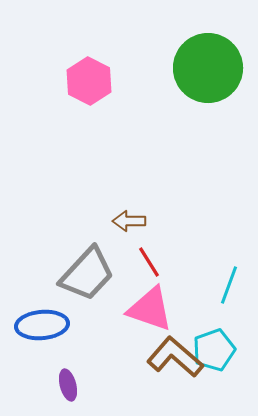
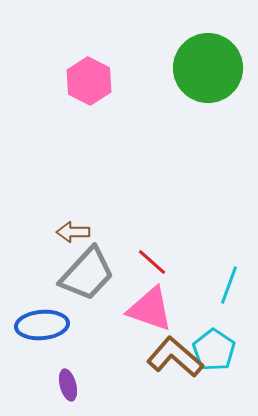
brown arrow: moved 56 px left, 11 px down
red line: moved 3 px right; rotated 16 degrees counterclockwise
cyan pentagon: rotated 18 degrees counterclockwise
